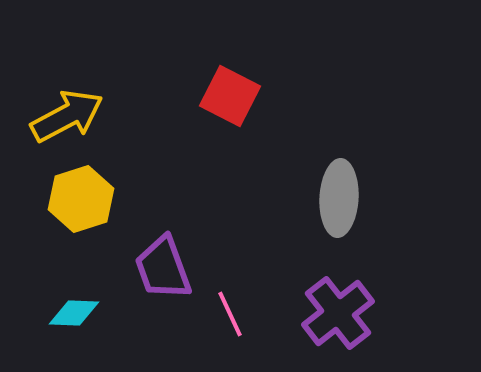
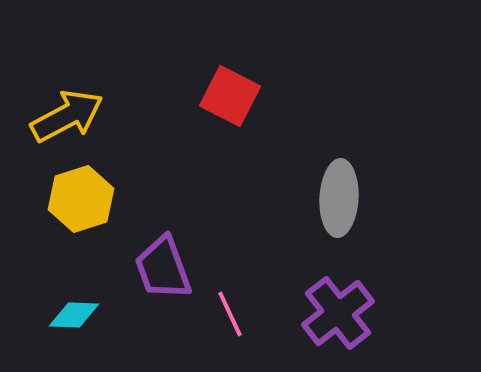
cyan diamond: moved 2 px down
